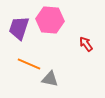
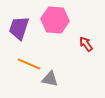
pink hexagon: moved 5 px right
